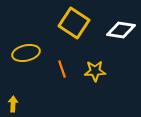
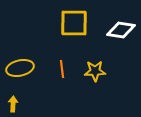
yellow square: rotated 32 degrees counterclockwise
yellow ellipse: moved 6 px left, 15 px down
orange line: rotated 12 degrees clockwise
